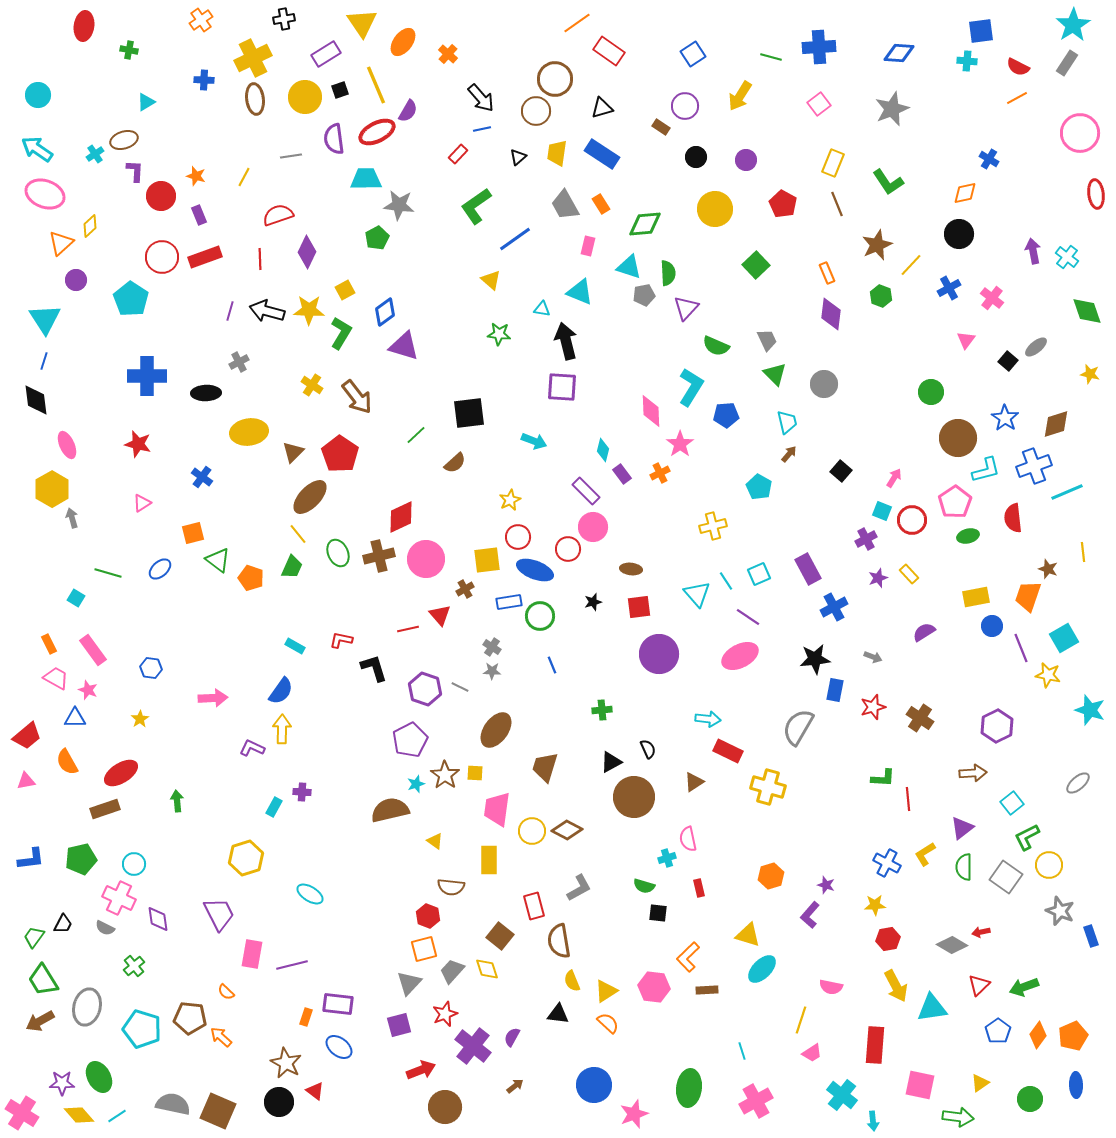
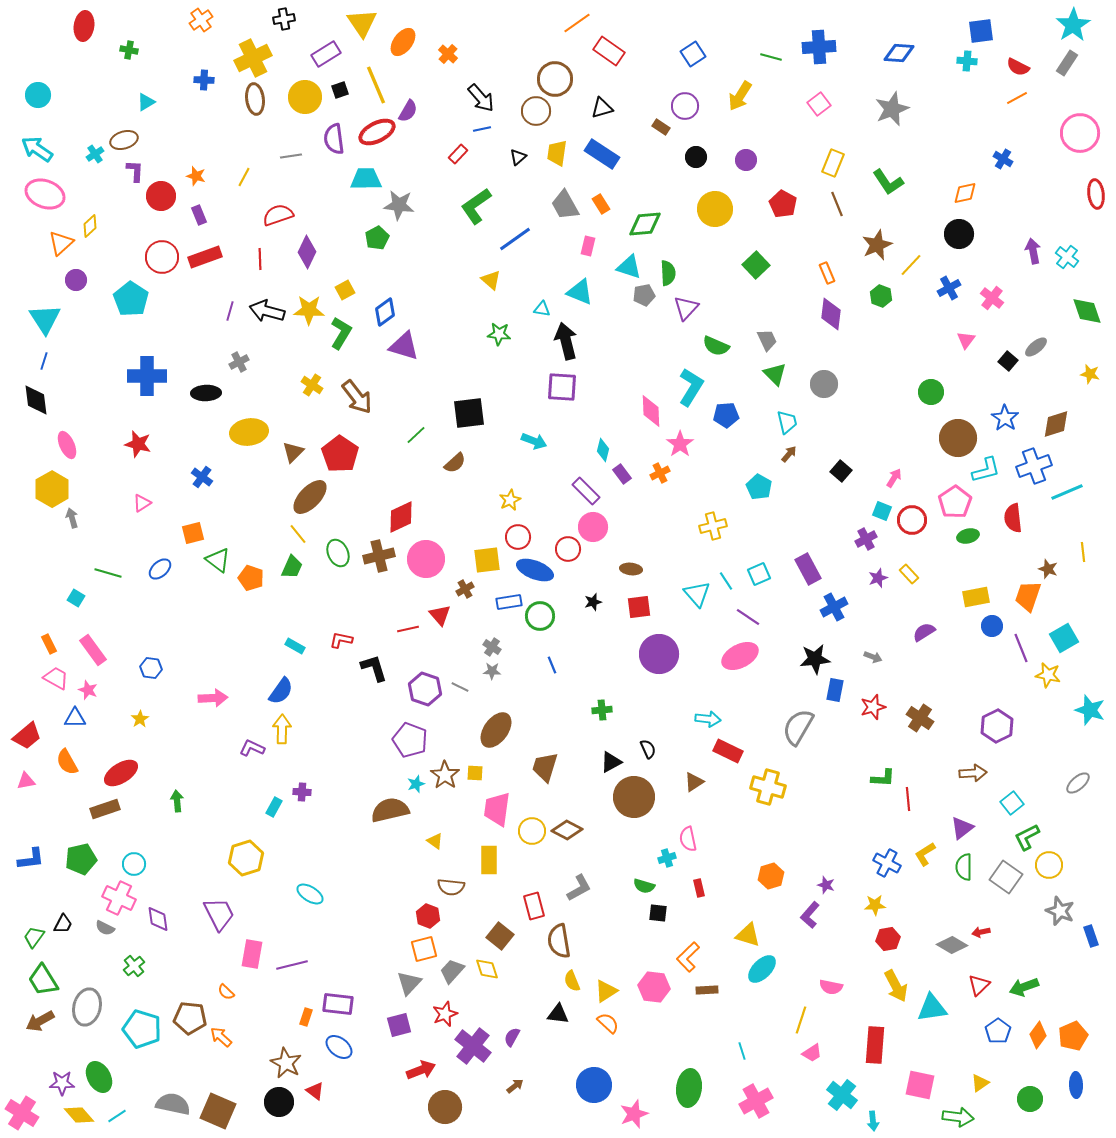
blue cross at (989, 159): moved 14 px right
purple pentagon at (410, 740): rotated 24 degrees counterclockwise
